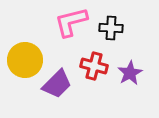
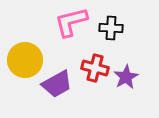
red cross: moved 1 px right, 2 px down
purple star: moved 4 px left, 4 px down
purple trapezoid: rotated 16 degrees clockwise
